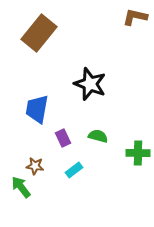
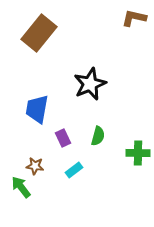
brown L-shape: moved 1 px left, 1 px down
black star: rotated 28 degrees clockwise
green semicircle: rotated 90 degrees clockwise
